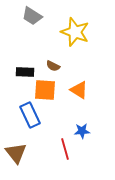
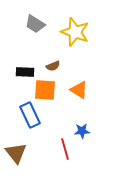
gray trapezoid: moved 3 px right, 8 px down
brown semicircle: rotated 48 degrees counterclockwise
